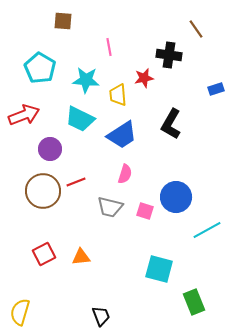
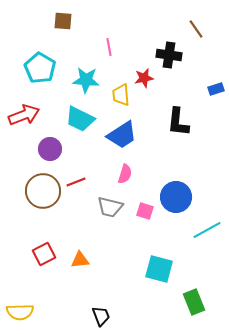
yellow trapezoid: moved 3 px right
black L-shape: moved 7 px right, 2 px up; rotated 24 degrees counterclockwise
orange triangle: moved 1 px left, 3 px down
yellow semicircle: rotated 108 degrees counterclockwise
